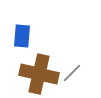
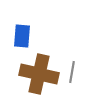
gray line: moved 1 px up; rotated 35 degrees counterclockwise
